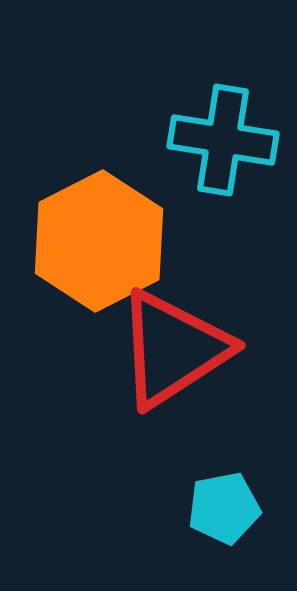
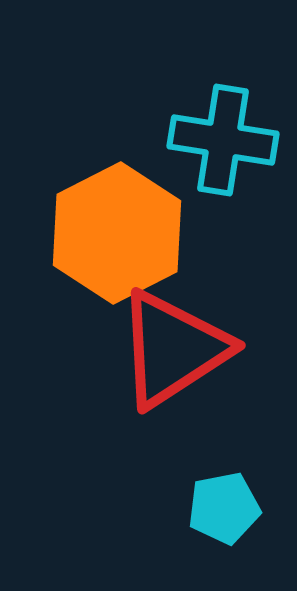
orange hexagon: moved 18 px right, 8 px up
